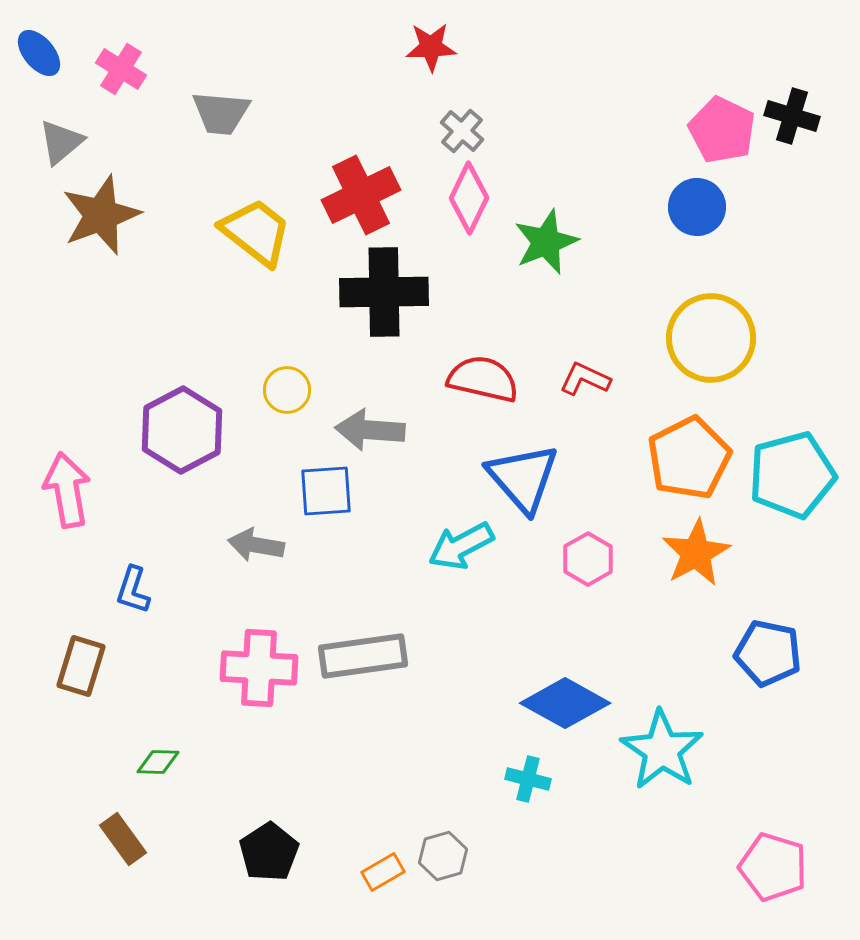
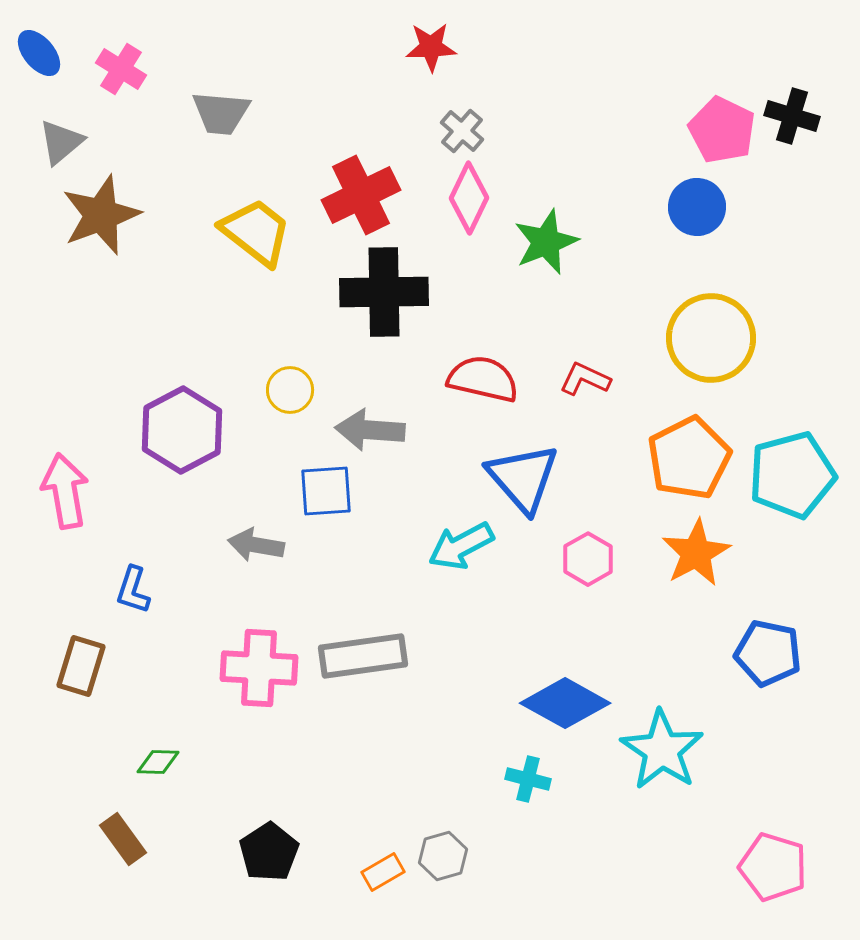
yellow circle at (287, 390): moved 3 px right
pink arrow at (67, 490): moved 2 px left, 1 px down
